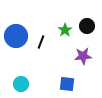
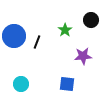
black circle: moved 4 px right, 6 px up
blue circle: moved 2 px left
black line: moved 4 px left
